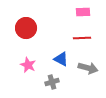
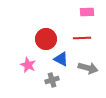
pink rectangle: moved 4 px right
red circle: moved 20 px right, 11 px down
gray cross: moved 2 px up
